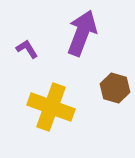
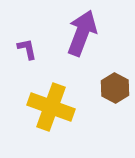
purple L-shape: rotated 20 degrees clockwise
brown hexagon: rotated 12 degrees clockwise
